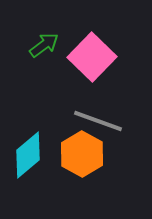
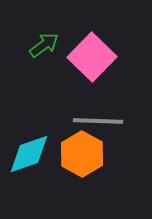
gray line: rotated 18 degrees counterclockwise
cyan diamond: moved 1 px right, 1 px up; rotated 21 degrees clockwise
